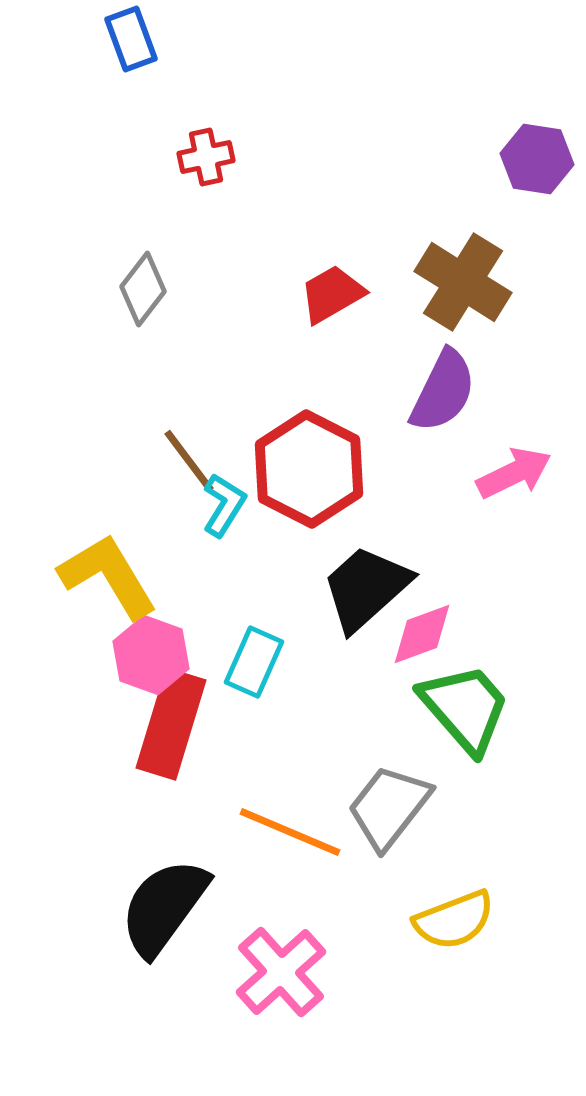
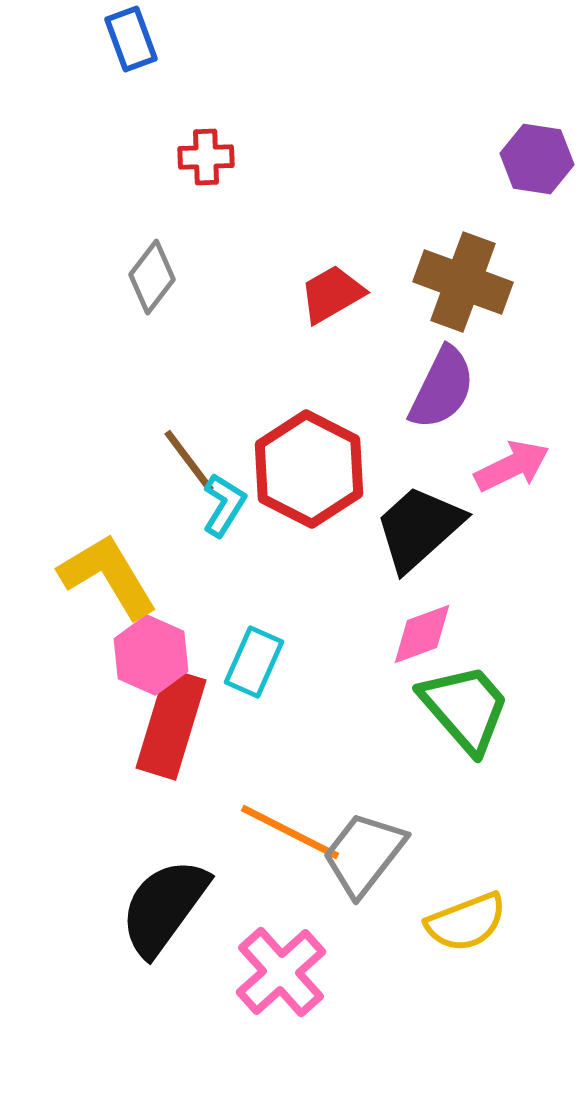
red cross: rotated 10 degrees clockwise
brown cross: rotated 12 degrees counterclockwise
gray diamond: moved 9 px right, 12 px up
purple semicircle: moved 1 px left, 3 px up
pink arrow: moved 2 px left, 7 px up
black trapezoid: moved 53 px right, 60 px up
pink hexagon: rotated 4 degrees clockwise
gray trapezoid: moved 25 px left, 47 px down
orange line: rotated 4 degrees clockwise
yellow semicircle: moved 12 px right, 2 px down
